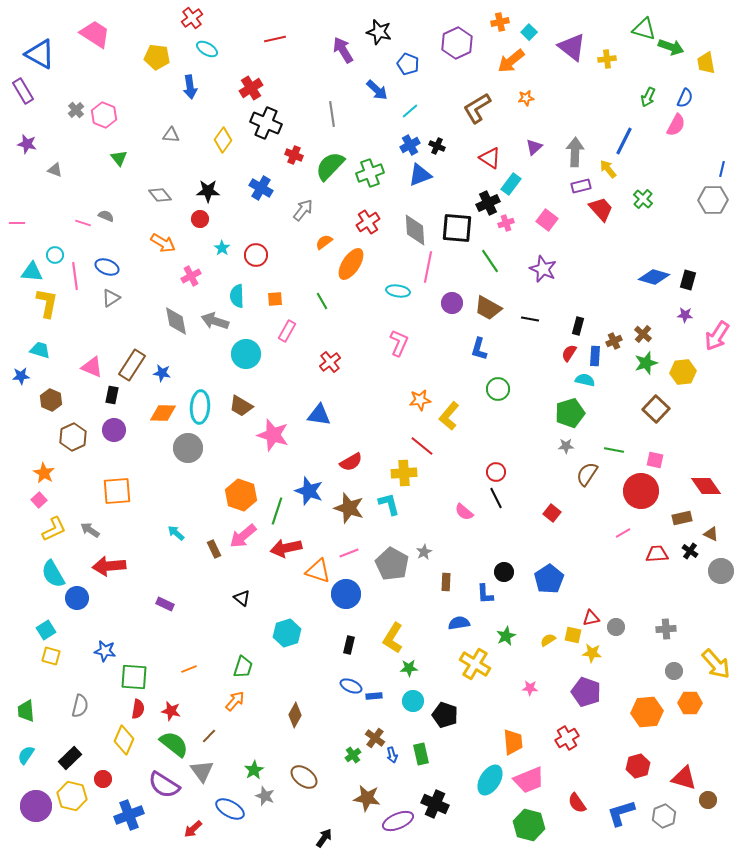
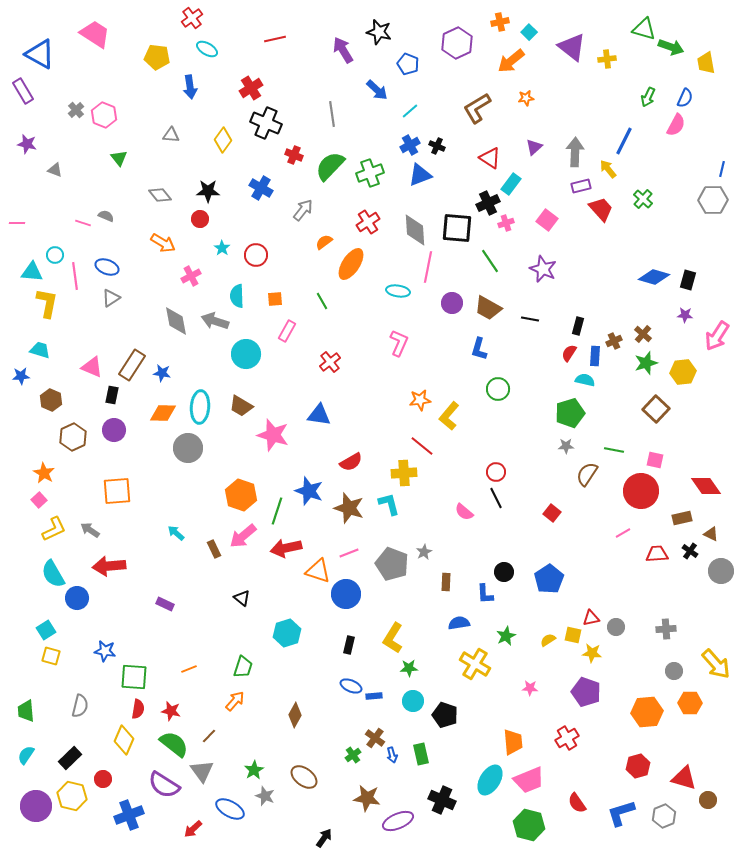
gray pentagon at (392, 564): rotated 8 degrees counterclockwise
black cross at (435, 804): moved 7 px right, 4 px up
